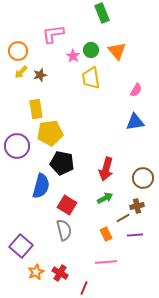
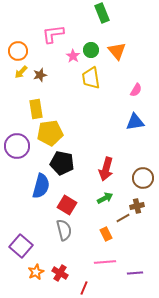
purple line: moved 38 px down
pink line: moved 1 px left
